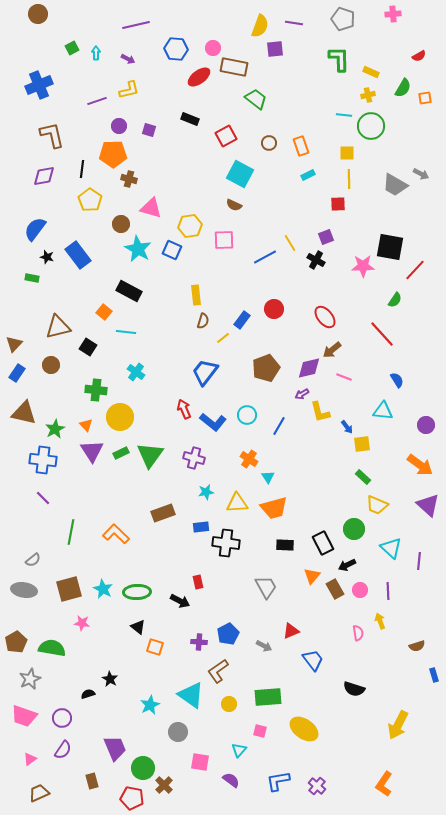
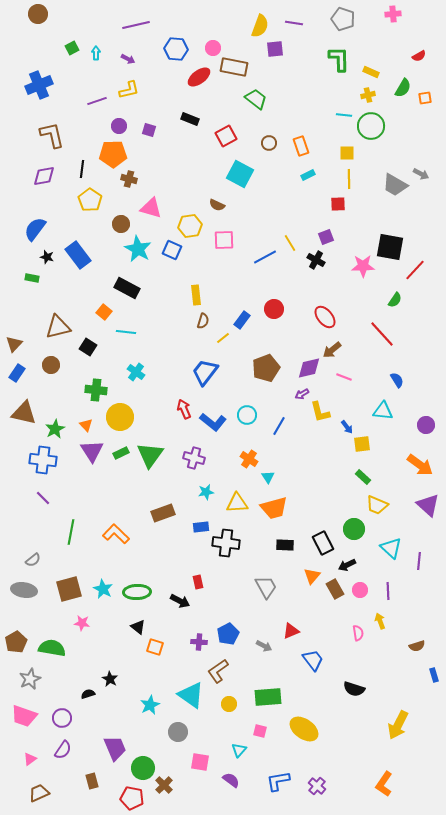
brown semicircle at (234, 205): moved 17 px left
black rectangle at (129, 291): moved 2 px left, 3 px up
